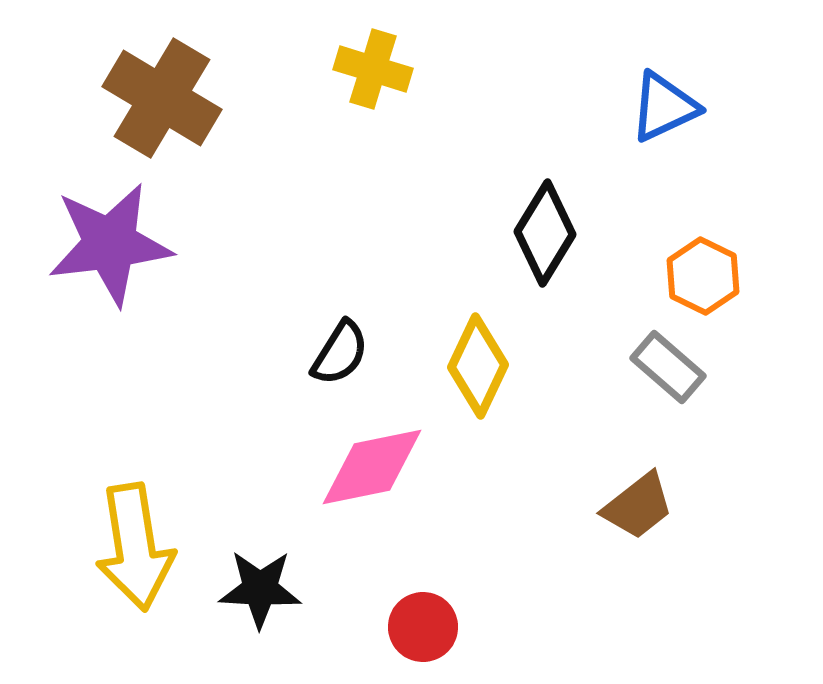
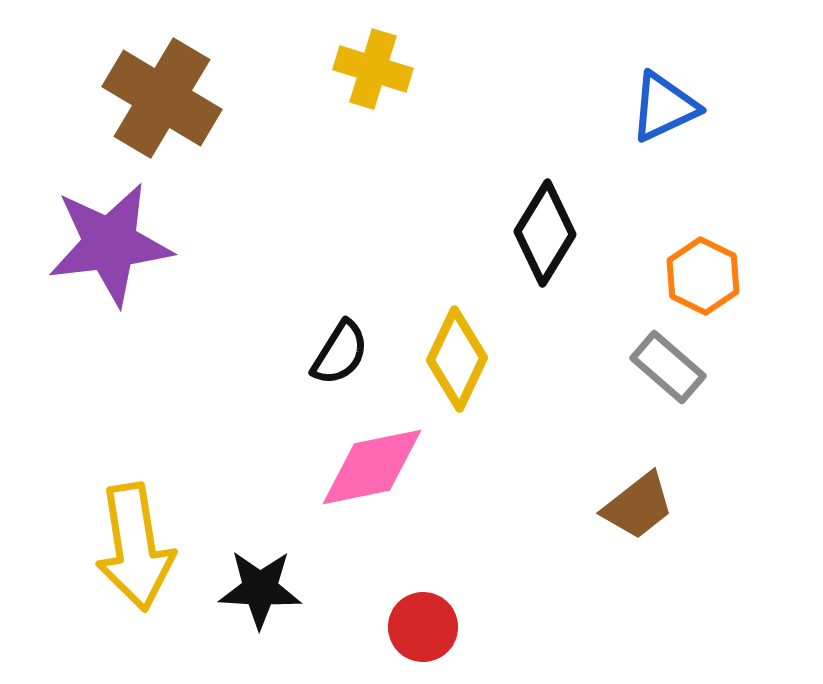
yellow diamond: moved 21 px left, 7 px up
